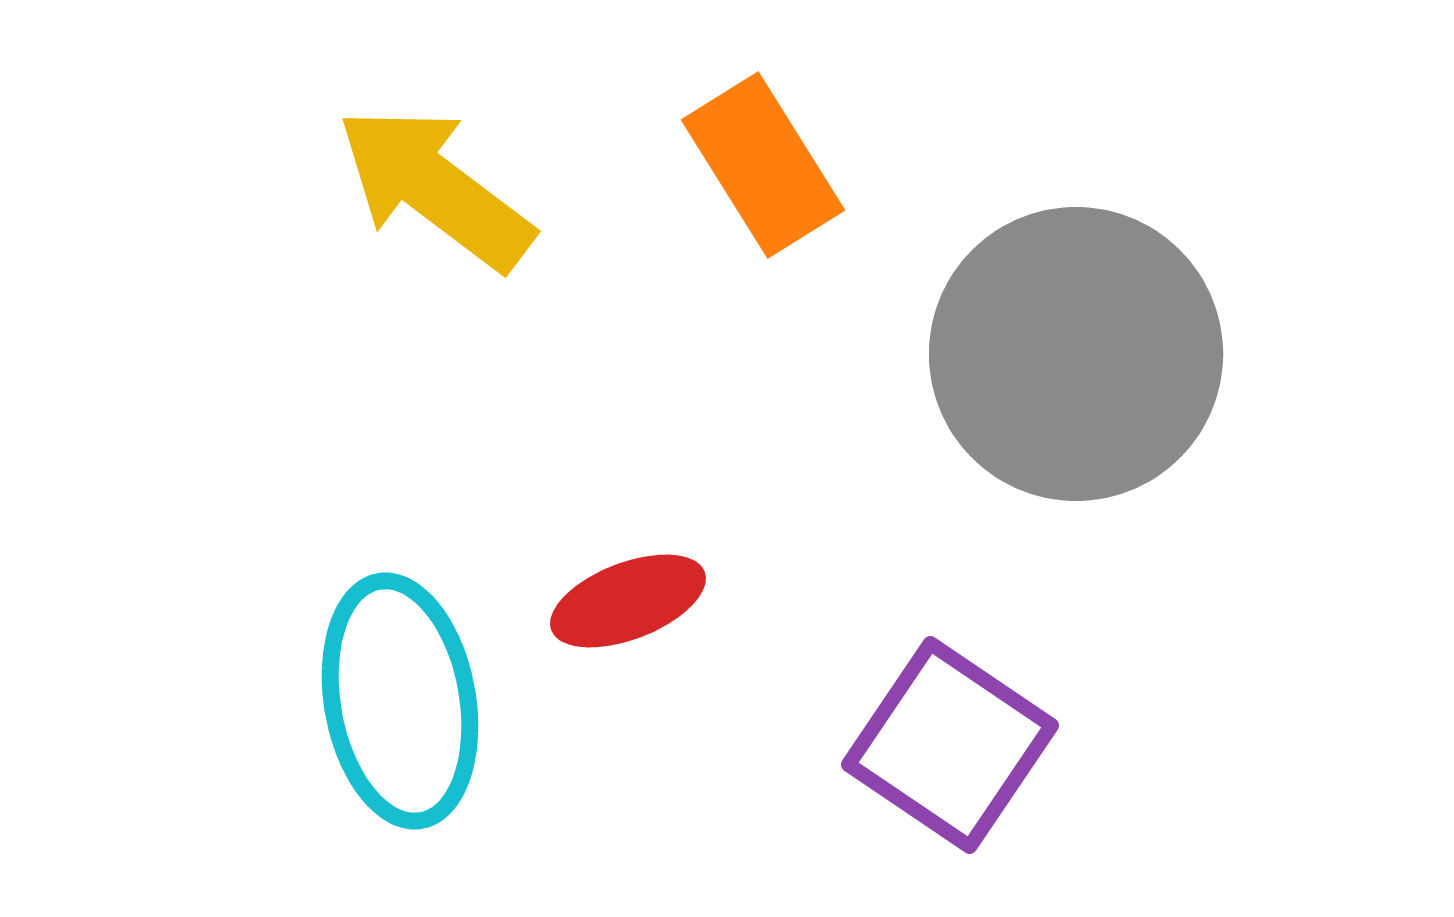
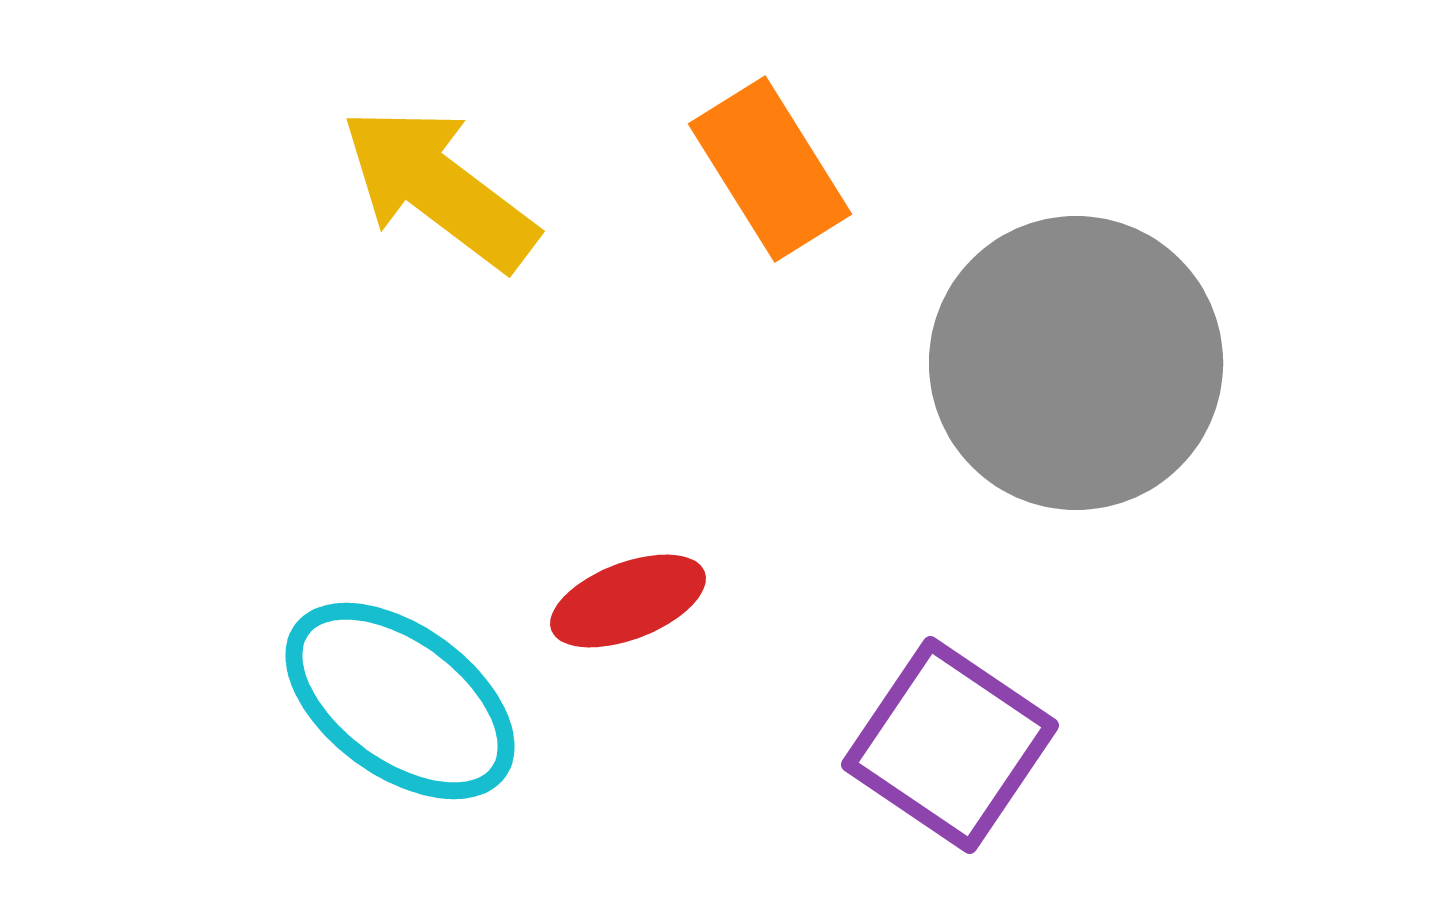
orange rectangle: moved 7 px right, 4 px down
yellow arrow: moved 4 px right
gray circle: moved 9 px down
cyan ellipse: rotated 44 degrees counterclockwise
